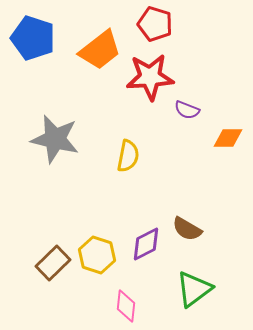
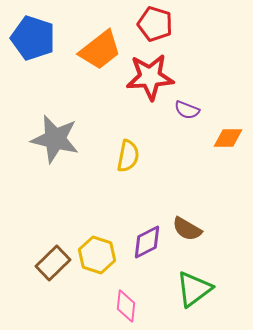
purple diamond: moved 1 px right, 2 px up
